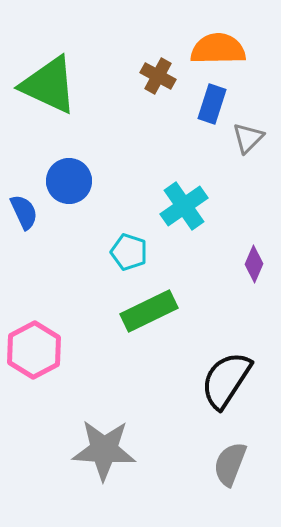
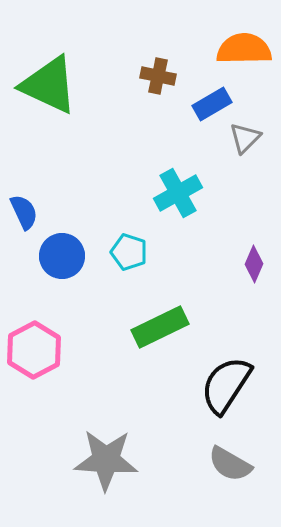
orange semicircle: moved 26 px right
brown cross: rotated 16 degrees counterclockwise
blue rectangle: rotated 42 degrees clockwise
gray triangle: moved 3 px left
blue circle: moved 7 px left, 75 px down
cyan cross: moved 6 px left, 13 px up; rotated 6 degrees clockwise
green rectangle: moved 11 px right, 16 px down
black semicircle: moved 5 px down
gray star: moved 2 px right, 10 px down
gray semicircle: rotated 81 degrees counterclockwise
